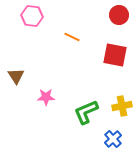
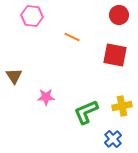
brown triangle: moved 2 px left
